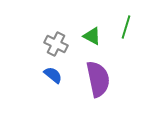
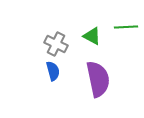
green line: rotated 70 degrees clockwise
blue semicircle: moved 4 px up; rotated 36 degrees clockwise
